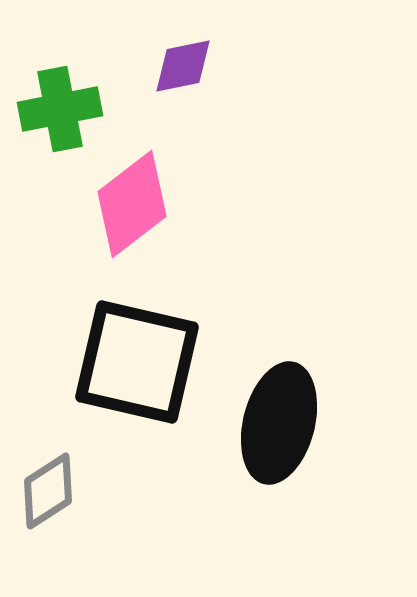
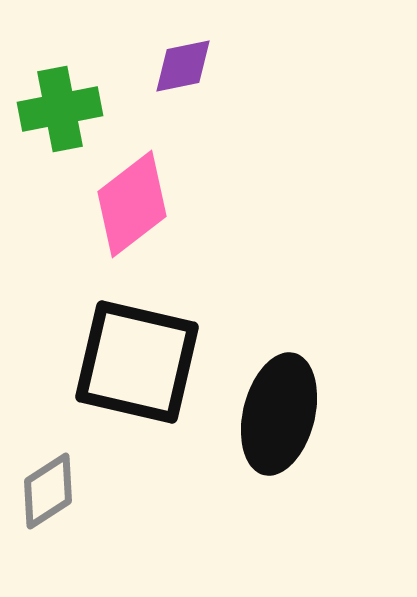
black ellipse: moved 9 px up
